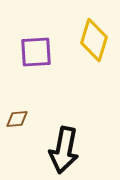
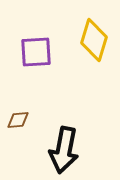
brown diamond: moved 1 px right, 1 px down
